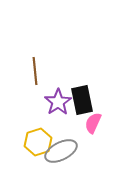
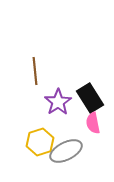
black rectangle: moved 8 px right, 2 px up; rotated 20 degrees counterclockwise
pink semicircle: rotated 35 degrees counterclockwise
yellow hexagon: moved 2 px right
gray ellipse: moved 5 px right
